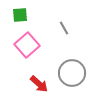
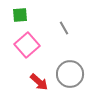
gray circle: moved 2 px left, 1 px down
red arrow: moved 2 px up
